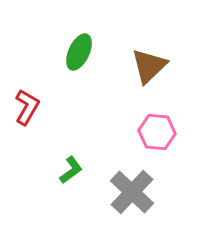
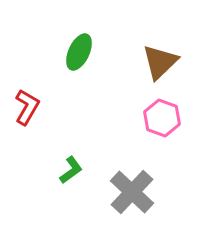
brown triangle: moved 11 px right, 4 px up
pink hexagon: moved 5 px right, 14 px up; rotated 15 degrees clockwise
